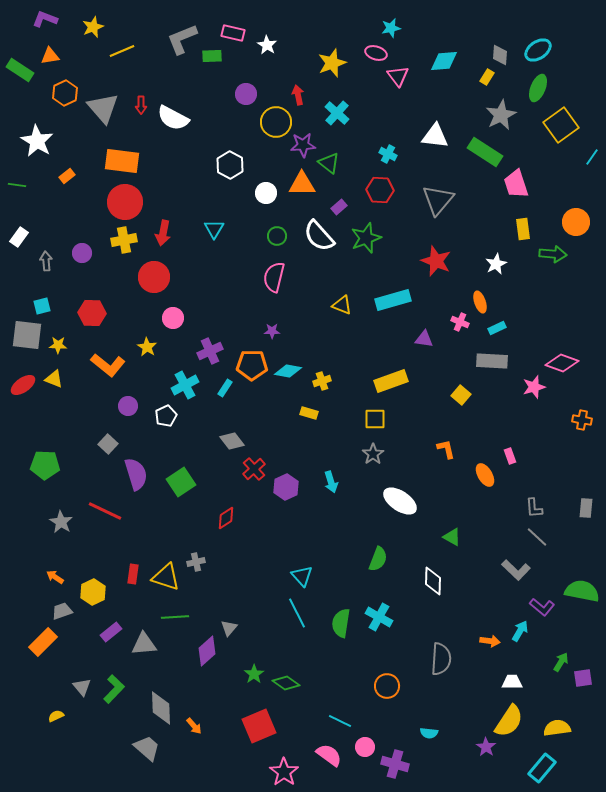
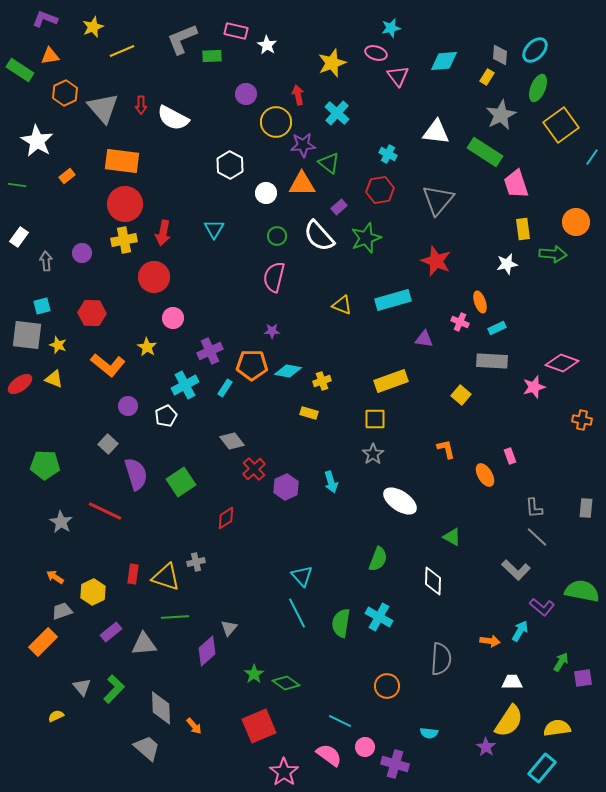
pink rectangle at (233, 33): moved 3 px right, 2 px up
cyan ellipse at (538, 50): moved 3 px left; rotated 12 degrees counterclockwise
white triangle at (435, 136): moved 1 px right, 4 px up
red hexagon at (380, 190): rotated 12 degrees counterclockwise
red circle at (125, 202): moved 2 px down
white star at (496, 264): moved 11 px right; rotated 15 degrees clockwise
yellow star at (58, 345): rotated 18 degrees clockwise
red ellipse at (23, 385): moved 3 px left, 1 px up
